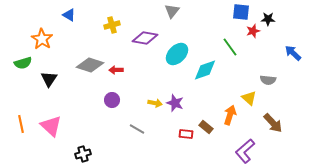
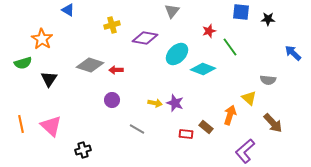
blue triangle: moved 1 px left, 5 px up
red star: moved 44 px left
cyan diamond: moved 2 px left, 1 px up; rotated 40 degrees clockwise
black cross: moved 4 px up
